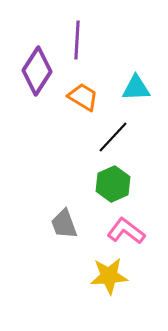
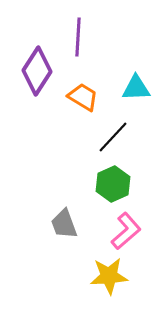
purple line: moved 1 px right, 3 px up
pink L-shape: rotated 102 degrees clockwise
